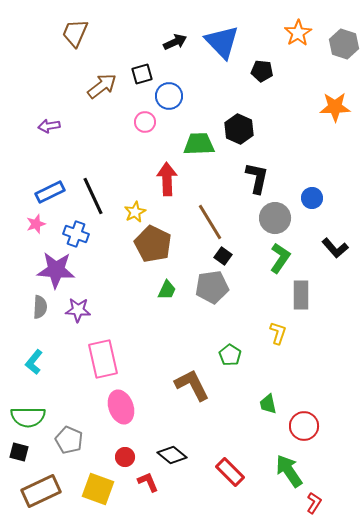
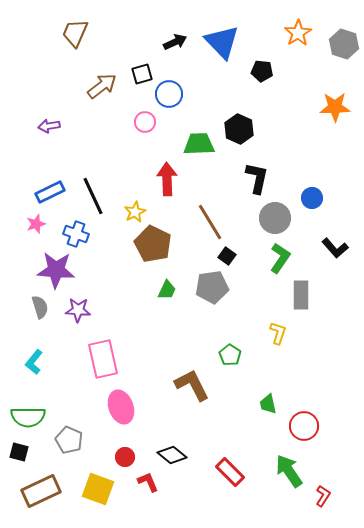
blue circle at (169, 96): moved 2 px up
black square at (223, 256): moved 4 px right
gray semicircle at (40, 307): rotated 20 degrees counterclockwise
red L-shape at (314, 503): moved 9 px right, 7 px up
